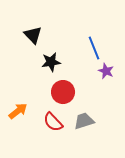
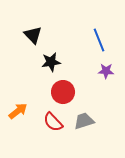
blue line: moved 5 px right, 8 px up
purple star: rotated 21 degrees counterclockwise
